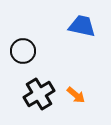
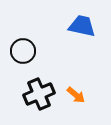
black cross: rotated 8 degrees clockwise
